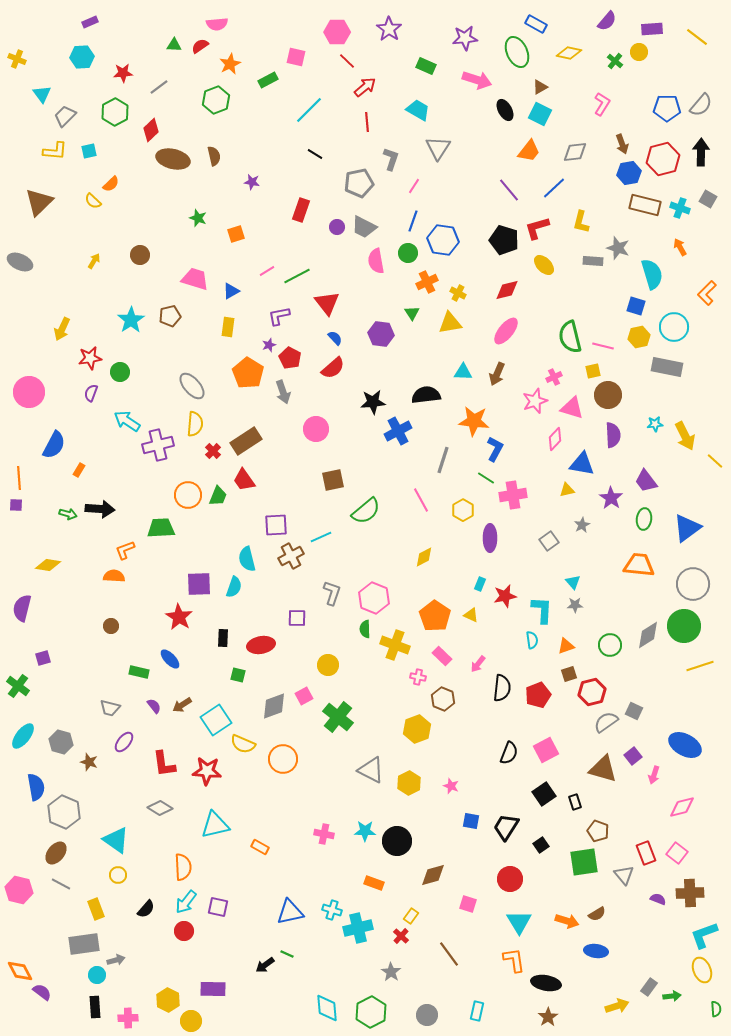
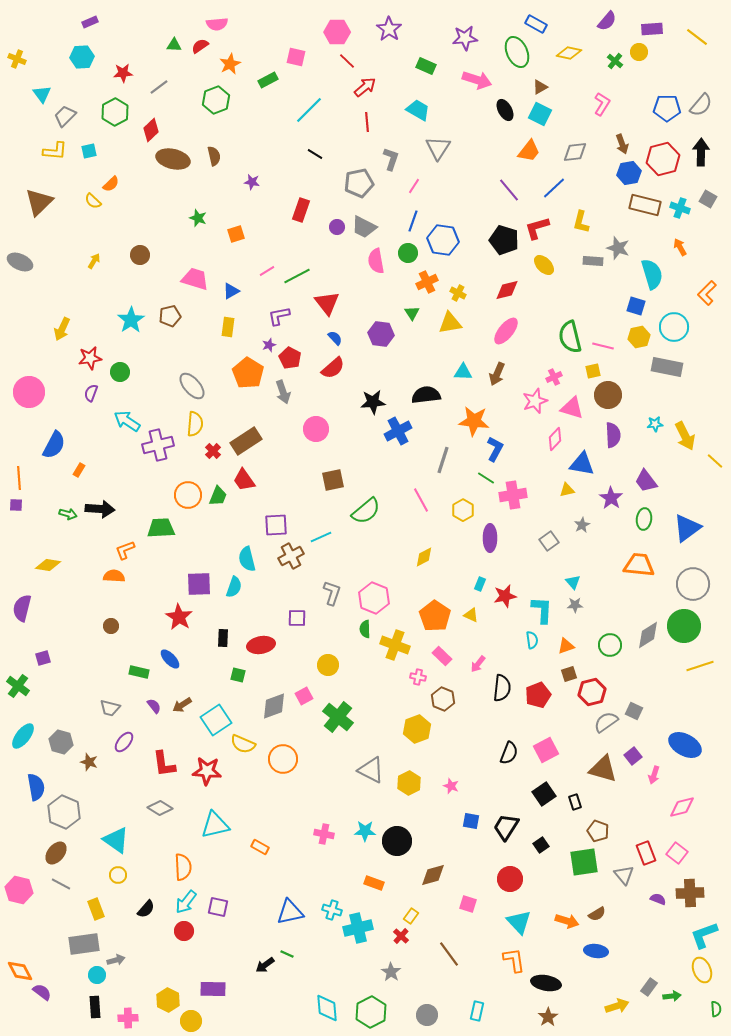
cyan triangle at (519, 922): rotated 12 degrees counterclockwise
